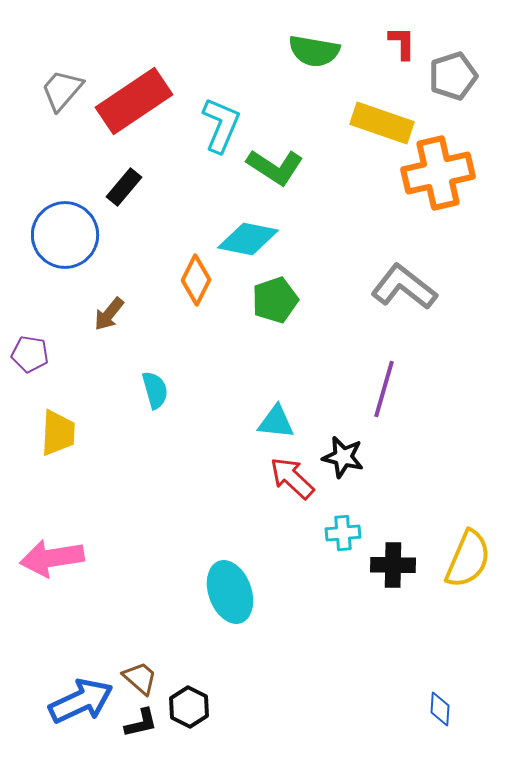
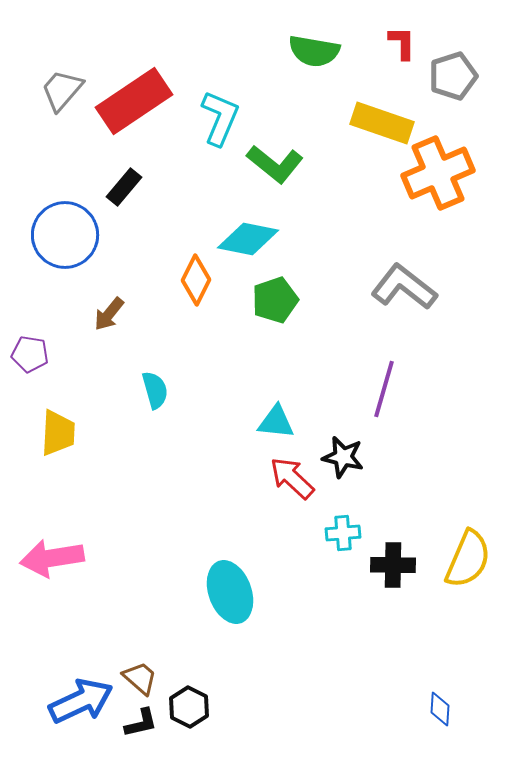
cyan L-shape: moved 1 px left, 7 px up
green L-shape: moved 3 px up; rotated 6 degrees clockwise
orange cross: rotated 10 degrees counterclockwise
